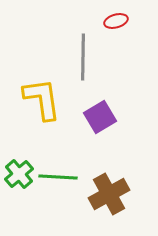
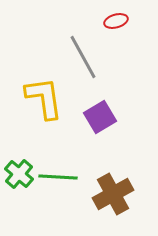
gray line: rotated 30 degrees counterclockwise
yellow L-shape: moved 2 px right, 1 px up
green cross: rotated 8 degrees counterclockwise
brown cross: moved 4 px right
